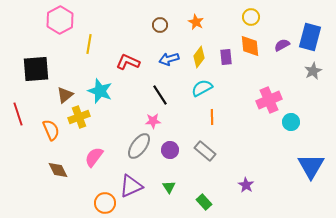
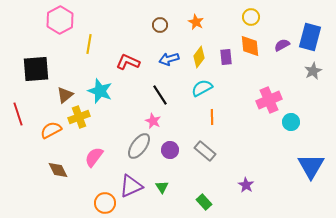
pink star: rotated 28 degrees clockwise
orange semicircle: rotated 95 degrees counterclockwise
green triangle: moved 7 px left
